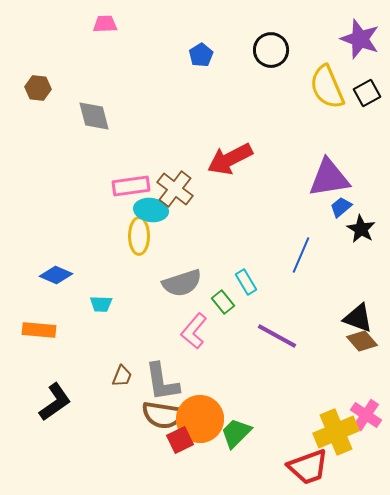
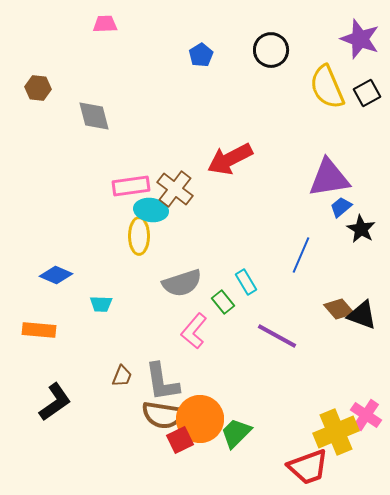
black triangle: moved 4 px right, 3 px up
brown diamond: moved 23 px left, 32 px up
